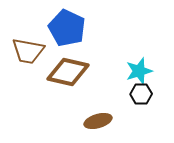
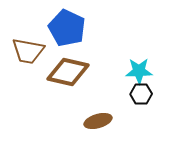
cyan star: rotated 16 degrees clockwise
